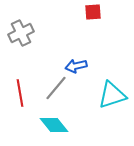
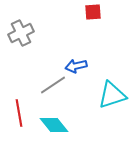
gray line: moved 3 px left, 3 px up; rotated 16 degrees clockwise
red line: moved 1 px left, 20 px down
